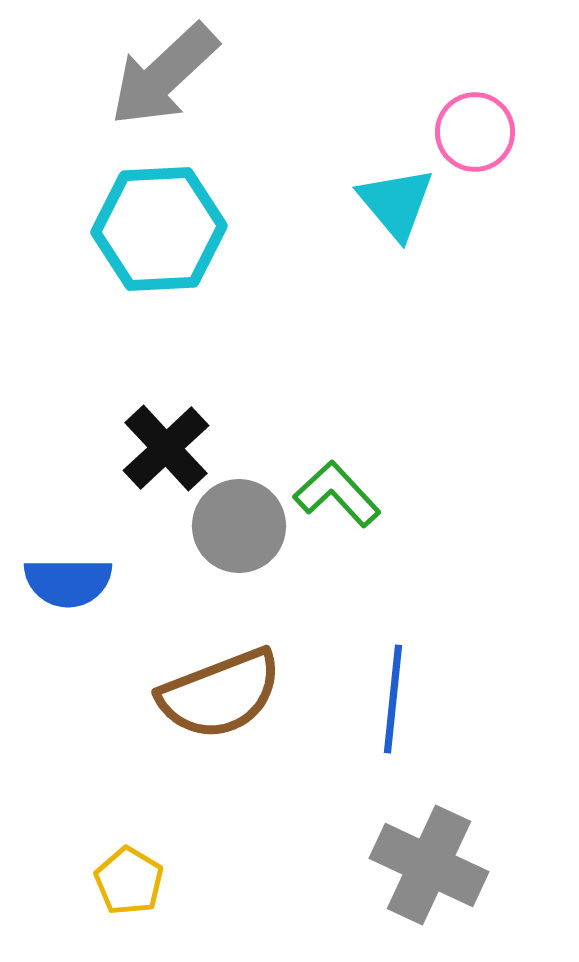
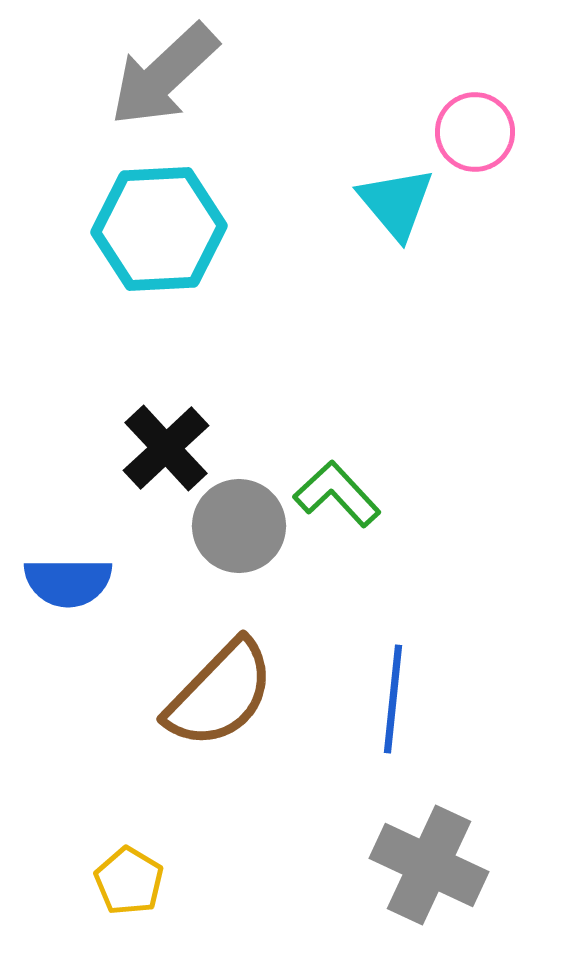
brown semicircle: rotated 25 degrees counterclockwise
